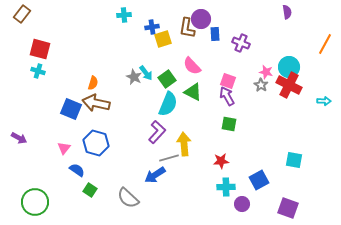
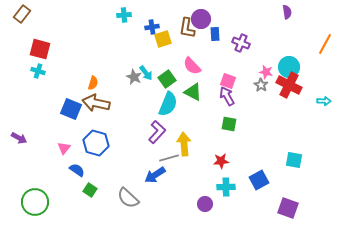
purple circle at (242, 204): moved 37 px left
